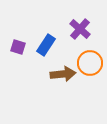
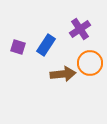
purple cross: rotated 15 degrees clockwise
